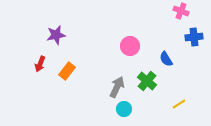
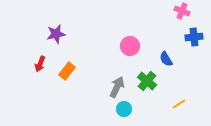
pink cross: moved 1 px right
purple star: moved 1 px up
